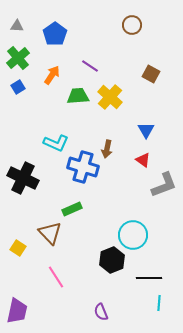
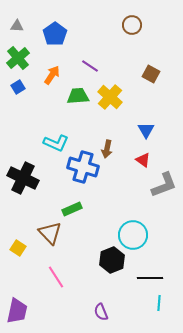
black line: moved 1 px right
